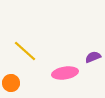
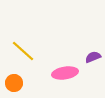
yellow line: moved 2 px left
orange circle: moved 3 px right
